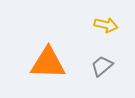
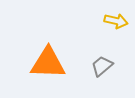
yellow arrow: moved 10 px right, 4 px up
